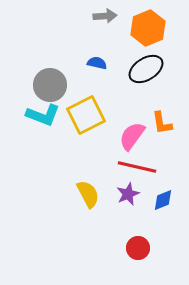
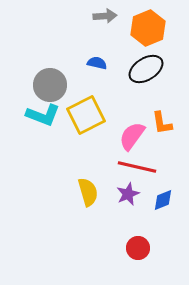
yellow semicircle: moved 2 px up; rotated 12 degrees clockwise
